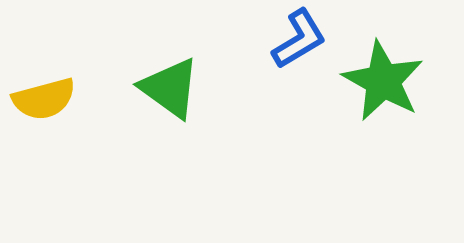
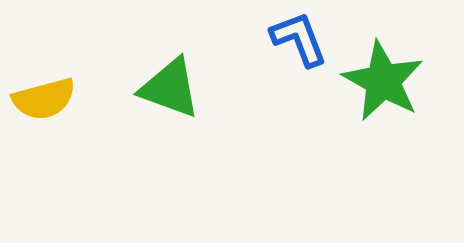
blue L-shape: rotated 80 degrees counterclockwise
green triangle: rotated 16 degrees counterclockwise
